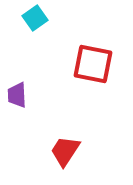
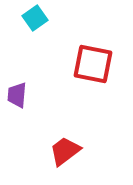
purple trapezoid: rotated 8 degrees clockwise
red trapezoid: rotated 20 degrees clockwise
